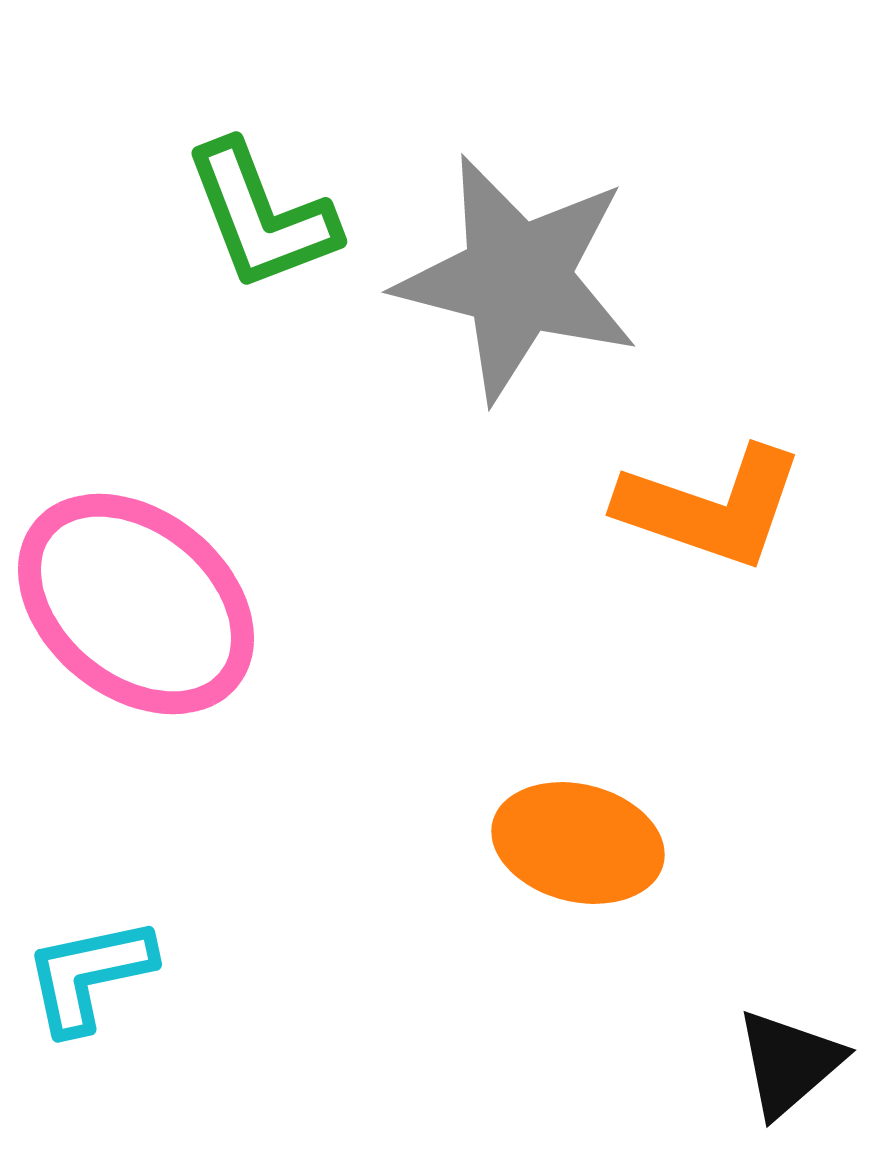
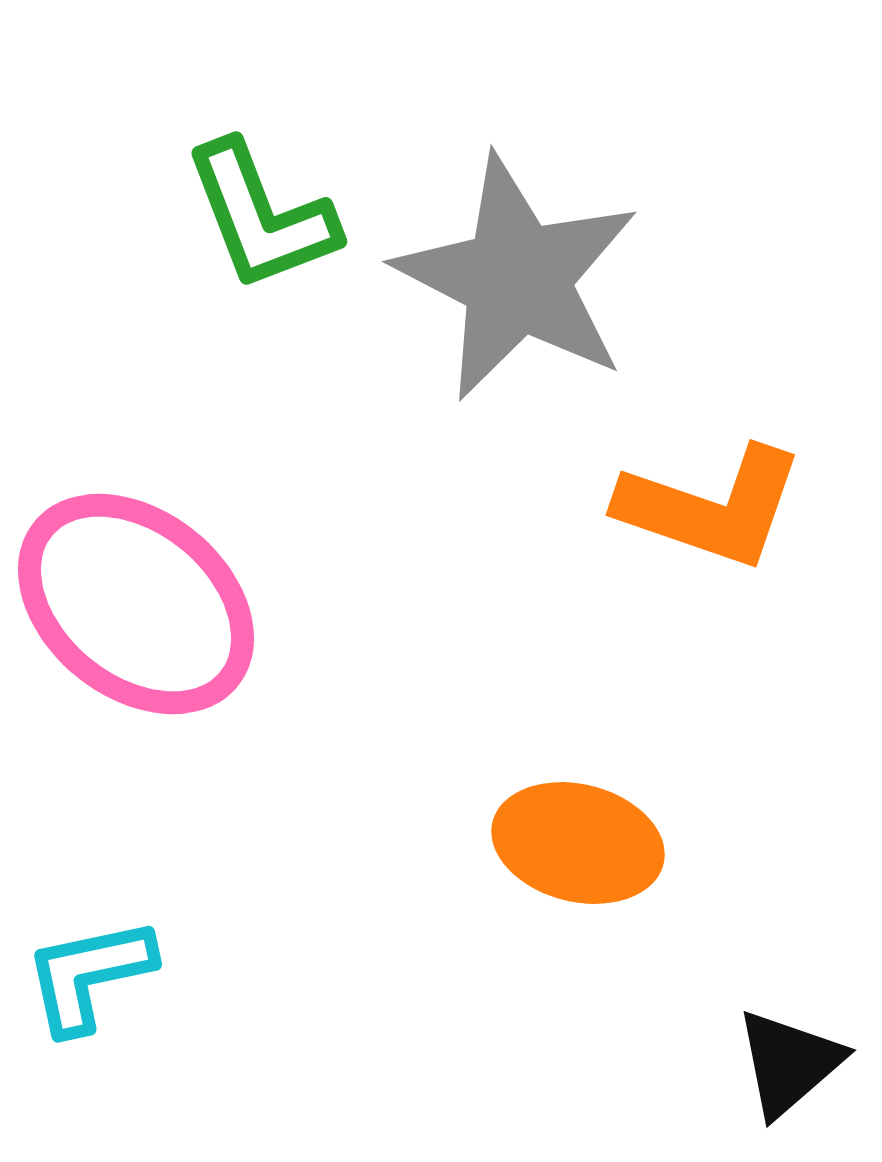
gray star: rotated 13 degrees clockwise
